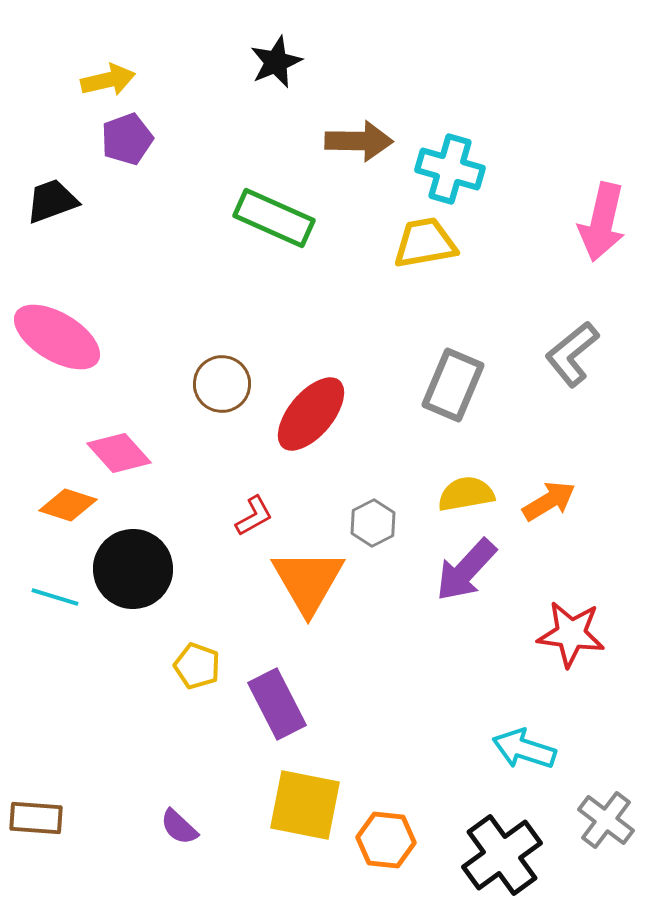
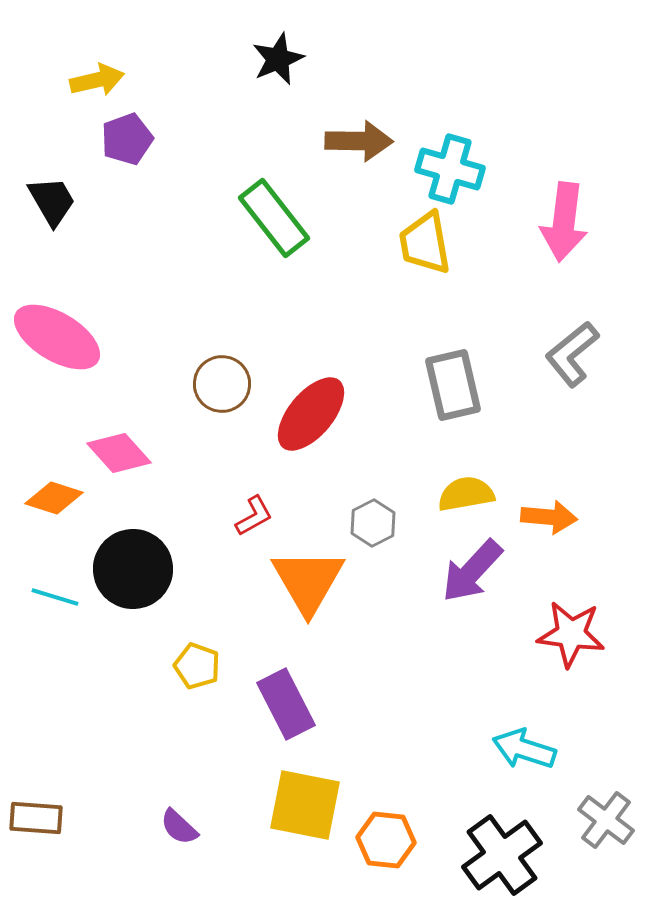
black star: moved 2 px right, 3 px up
yellow arrow: moved 11 px left
black trapezoid: rotated 80 degrees clockwise
green rectangle: rotated 28 degrees clockwise
pink arrow: moved 38 px left; rotated 6 degrees counterclockwise
yellow trapezoid: rotated 90 degrees counterclockwise
gray rectangle: rotated 36 degrees counterclockwise
orange arrow: moved 16 px down; rotated 36 degrees clockwise
orange diamond: moved 14 px left, 7 px up
purple arrow: moved 6 px right, 1 px down
purple rectangle: moved 9 px right
